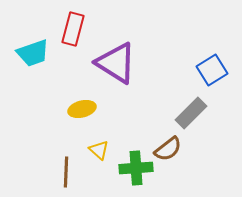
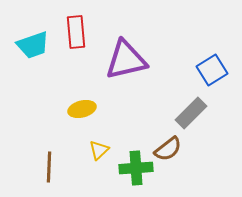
red rectangle: moved 3 px right, 3 px down; rotated 20 degrees counterclockwise
cyan trapezoid: moved 8 px up
purple triangle: moved 10 px right, 3 px up; rotated 45 degrees counterclockwise
yellow triangle: rotated 35 degrees clockwise
brown line: moved 17 px left, 5 px up
